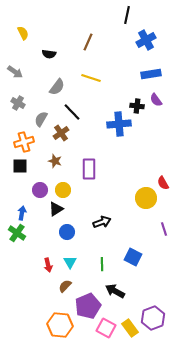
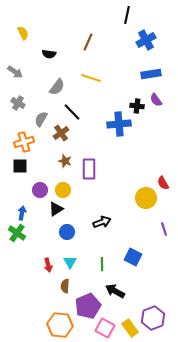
brown star at (55, 161): moved 10 px right
brown semicircle at (65, 286): rotated 40 degrees counterclockwise
pink square at (106, 328): moved 1 px left
